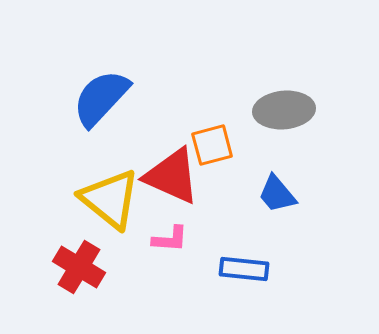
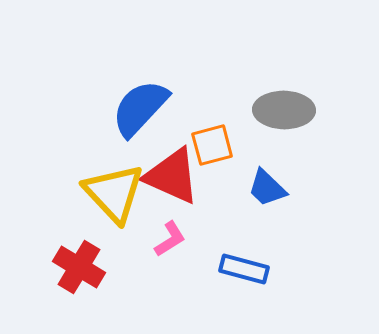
blue semicircle: moved 39 px right, 10 px down
gray ellipse: rotated 6 degrees clockwise
blue trapezoid: moved 10 px left, 6 px up; rotated 6 degrees counterclockwise
yellow triangle: moved 4 px right, 6 px up; rotated 8 degrees clockwise
pink L-shape: rotated 36 degrees counterclockwise
blue rectangle: rotated 9 degrees clockwise
